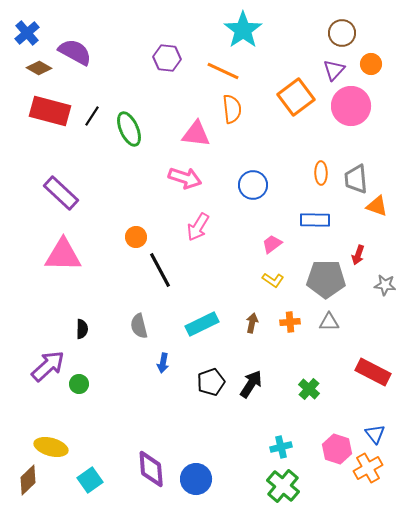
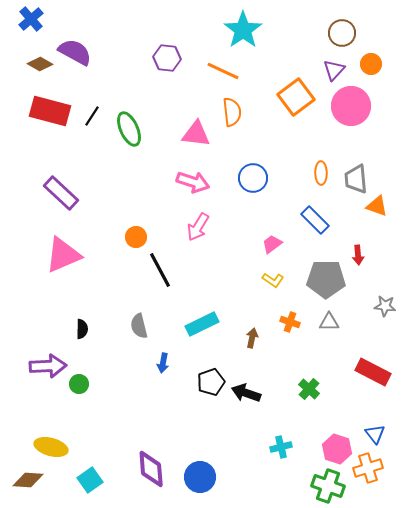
blue cross at (27, 33): moved 4 px right, 14 px up
brown diamond at (39, 68): moved 1 px right, 4 px up
orange semicircle at (232, 109): moved 3 px down
pink arrow at (185, 178): moved 8 px right, 4 px down
blue circle at (253, 185): moved 7 px up
blue rectangle at (315, 220): rotated 44 degrees clockwise
pink triangle at (63, 255): rotated 24 degrees counterclockwise
red arrow at (358, 255): rotated 24 degrees counterclockwise
gray star at (385, 285): moved 21 px down
orange cross at (290, 322): rotated 24 degrees clockwise
brown arrow at (252, 323): moved 15 px down
purple arrow at (48, 366): rotated 39 degrees clockwise
black arrow at (251, 384): moved 5 px left, 9 px down; rotated 104 degrees counterclockwise
orange cross at (368, 468): rotated 12 degrees clockwise
blue circle at (196, 479): moved 4 px right, 2 px up
brown diamond at (28, 480): rotated 48 degrees clockwise
green cross at (283, 486): moved 45 px right; rotated 20 degrees counterclockwise
